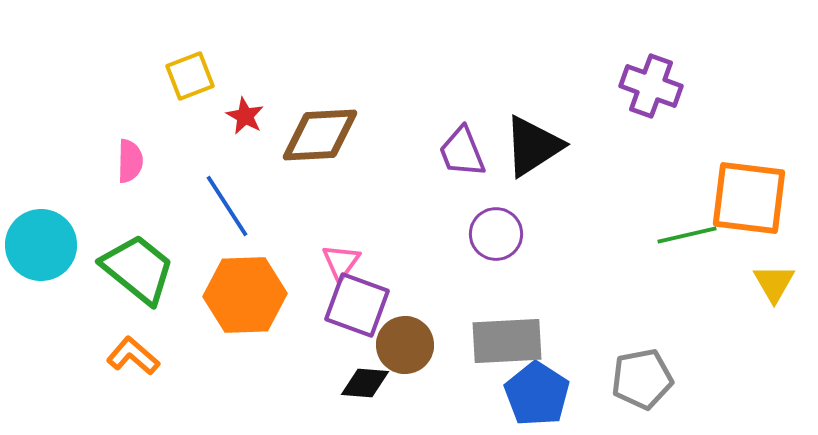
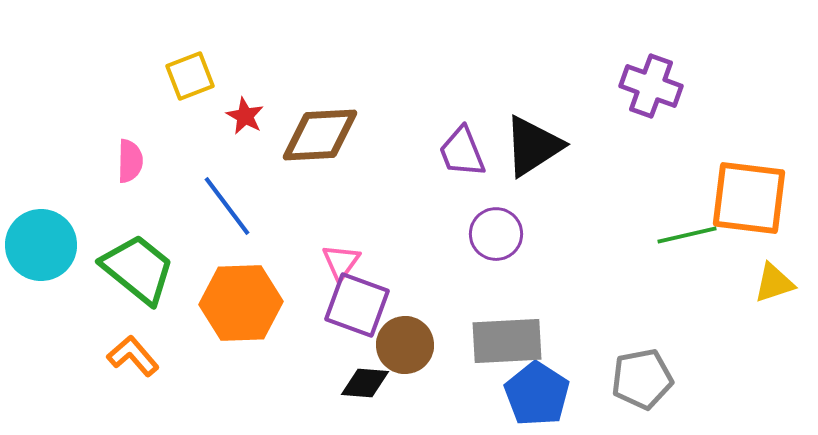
blue line: rotated 4 degrees counterclockwise
yellow triangle: rotated 42 degrees clockwise
orange hexagon: moved 4 px left, 8 px down
orange L-shape: rotated 8 degrees clockwise
